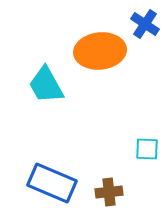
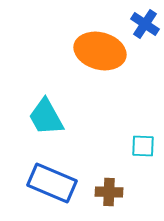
orange ellipse: rotated 21 degrees clockwise
cyan trapezoid: moved 32 px down
cyan square: moved 4 px left, 3 px up
brown cross: rotated 8 degrees clockwise
